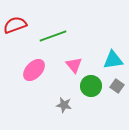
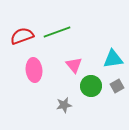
red semicircle: moved 7 px right, 11 px down
green line: moved 4 px right, 4 px up
cyan triangle: moved 1 px up
pink ellipse: rotated 50 degrees counterclockwise
gray square: rotated 24 degrees clockwise
gray star: rotated 21 degrees counterclockwise
